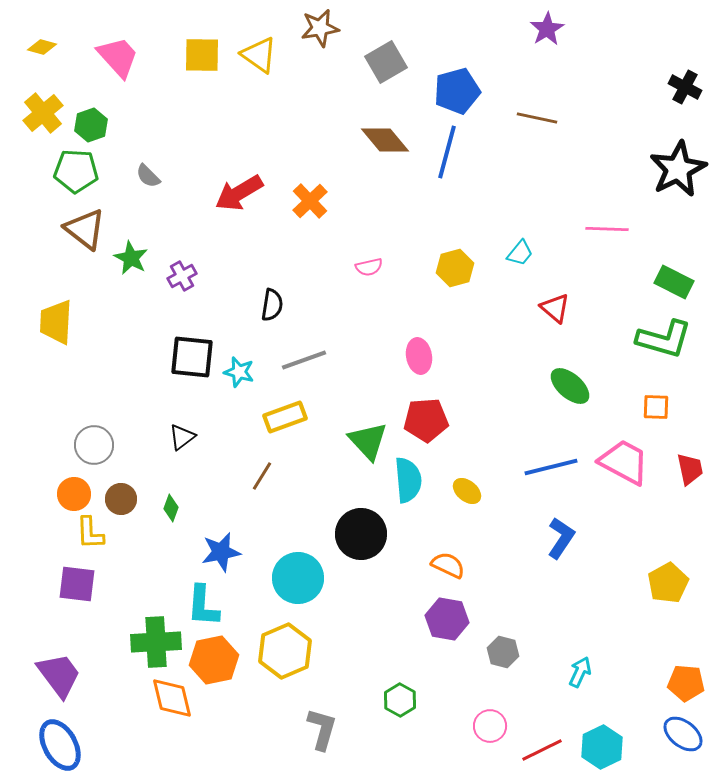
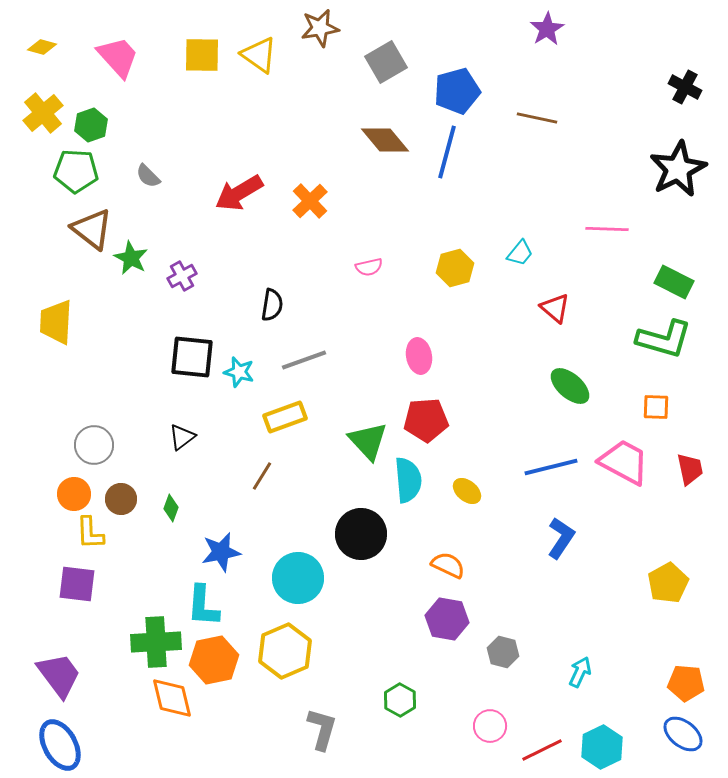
brown triangle at (85, 229): moved 7 px right
